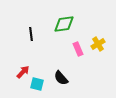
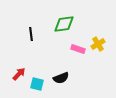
pink rectangle: rotated 48 degrees counterclockwise
red arrow: moved 4 px left, 2 px down
black semicircle: rotated 70 degrees counterclockwise
